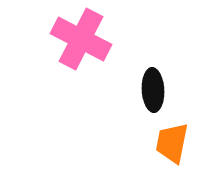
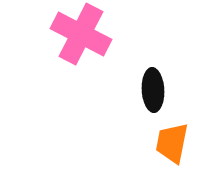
pink cross: moved 5 px up
